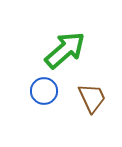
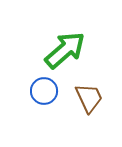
brown trapezoid: moved 3 px left
